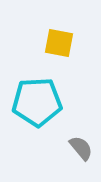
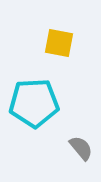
cyan pentagon: moved 3 px left, 1 px down
